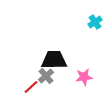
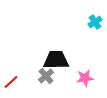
black trapezoid: moved 2 px right
pink star: moved 1 px right, 1 px down
red line: moved 20 px left, 5 px up
